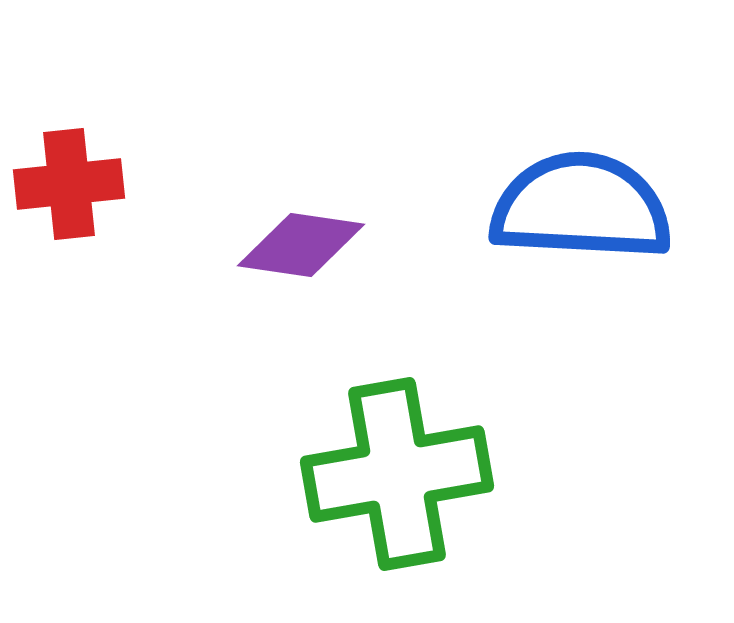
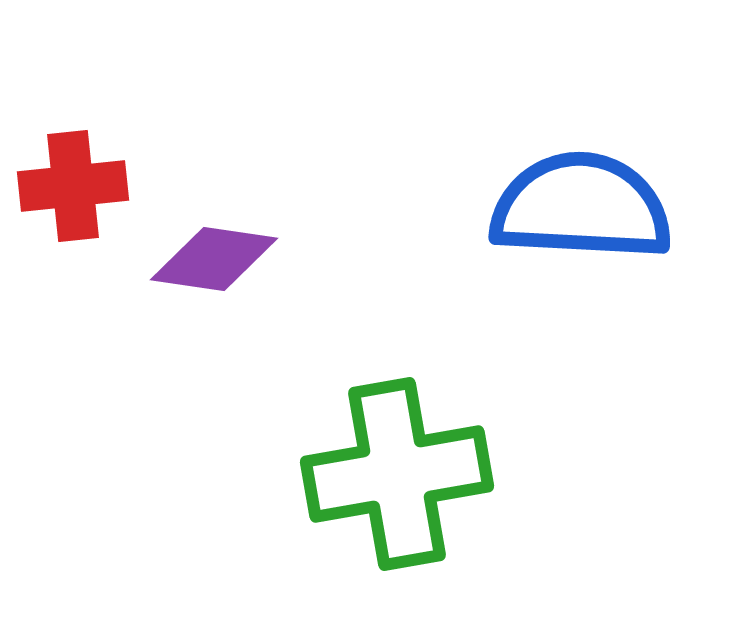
red cross: moved 4 px right, 2 px down
purple diamond: moved 87 px left, 14 px down
